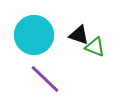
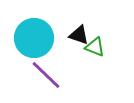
cyan circle: moved 3 px down
purple line: moved 1 px right, 4 px up
